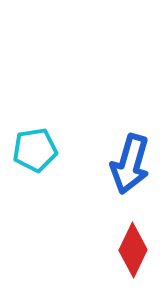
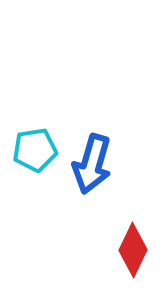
blue arrow: moved 38 px left
